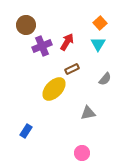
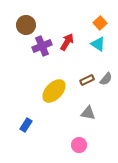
cyan triangle: rotated 28 degrees counterclockwise
brown rectangle: moved 15 px right, 11 px down
gray semicircle: moved 1 px right
yellow ellipse: moved 2 px down
gray triangle: rotated 21 degrees clockwise
blue rectangle: moved 6 px up
pink circle: moved 3 px left, 8 px up
